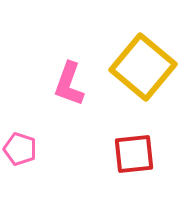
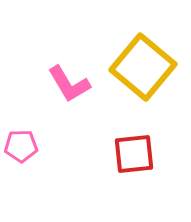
pink L-shape: rotated 51 degrees counterclockwise
pink pentagon: moved 1 px right, 3 px up; rotated 20 degrees counterclockwise
